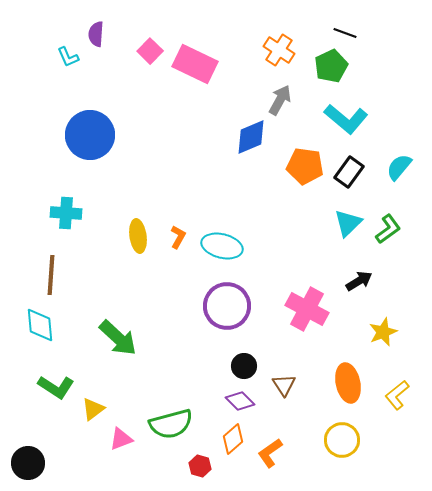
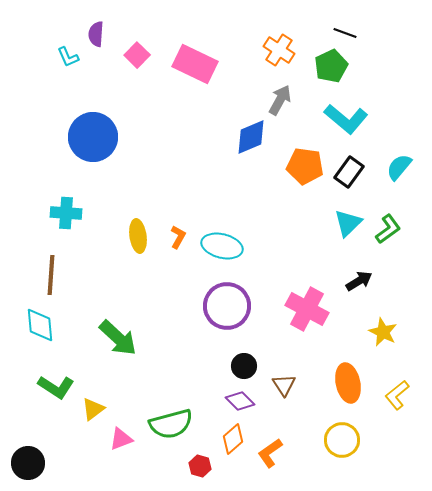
pink square at (150, 51): moved 13 px left, 4 px down
blue circle at (90, 135): moved 3 px right, 2 px down
yellow star at (383, 332): rotated 24 degrees counterclockwise
